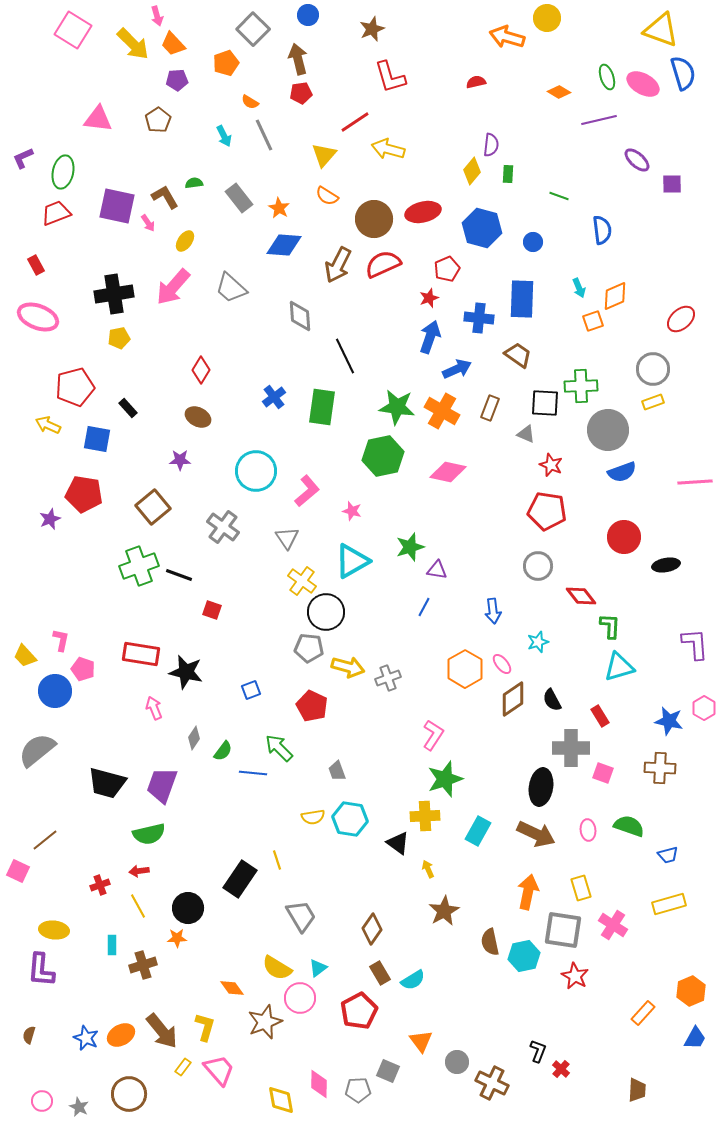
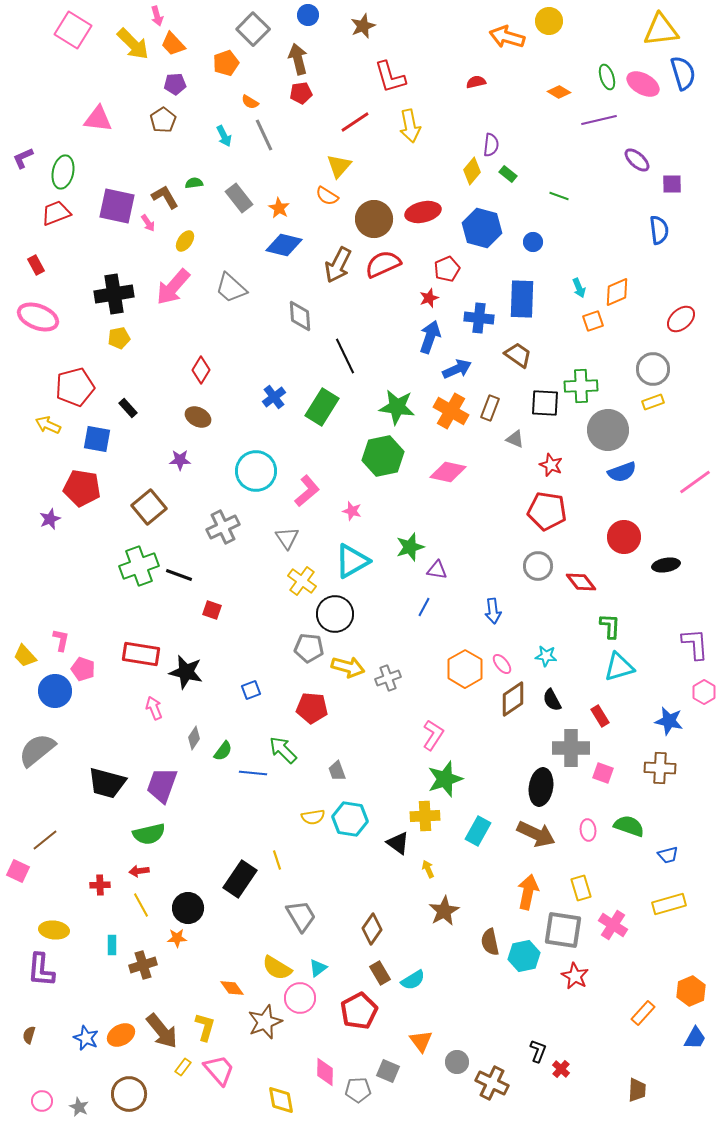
yellow circle at (547, 18): moved 2 px right, 3 px down
brown star at (372, 29): moved 9 px left, 3 px up
yellow triangle at (661, 30): rotated 27 degrees counterclockwise
purple pentagon at (177, 80): moved 2 px left, 4 px down
brown pentagon at (158, 120): moved 5 px right
yellow arrow at (388, 149): moved 22 px right, 23 px up; rotated 116 degrees counterclockwise
yellow triangle at (324, 155): moved 15 px right, 11 px down
green rectangle at (508, 174): rotated 54 degrees counterclockwise
blue semicircle at (602, 230): moved 57 px right
blue diamond at (284, 245): rotated 9 degrees clockwise
orange diamond at (615, 296): moved 2 px right, 4 px up
green rectangle at (322, 407): rotated 24 degrees clockwise
orange cross at (442, 411): moved 9 px right
gray triangle at (526, 434): moved 11 px left, 5 px down
pink line at (695, 482): rotated 32 degrees counterclockwise
red pentagon at (84, 494): moved 2 px left, 6 px up
brown square at (153, 507): moved 4 px left
gray cross at (223, 527): rotated 28 degrees clockwise
red diamond at (581, 596): moved 14 px up
black circle at (326, 612): moved 9 px right, 2 px down
cyan star at (538, 642): moved 8 px right, 14 px down; rotated 25 degrees clockwise
red pentagon at (312, 706): moved 2 px down; rotated 20 degrees counterclockwise
pink hexagon at (704, 708): moved 16 px up
green arrow at (279, 748): moved 4 px right, 2 px down
red cross at (100, 885): rotated 18 degrees clockwise
yellow line at (138, 906): moved 3 px right, 1 px up
pink diamond at (319, 1084): moved 6 px right, 12 px up
